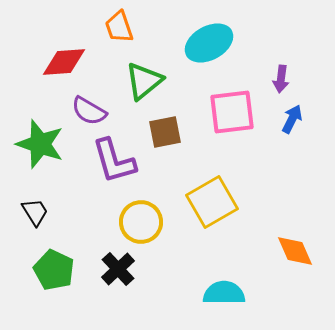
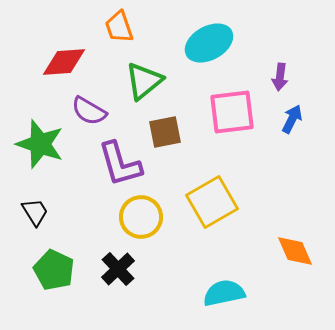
purple arrow: moved 1 px left, 2 px up
purple L-shape: moved 6 px right, 3 px down
yellow circle: moved 5 px up
cyan semicircle: rotated 12 degrees counterclockwise
